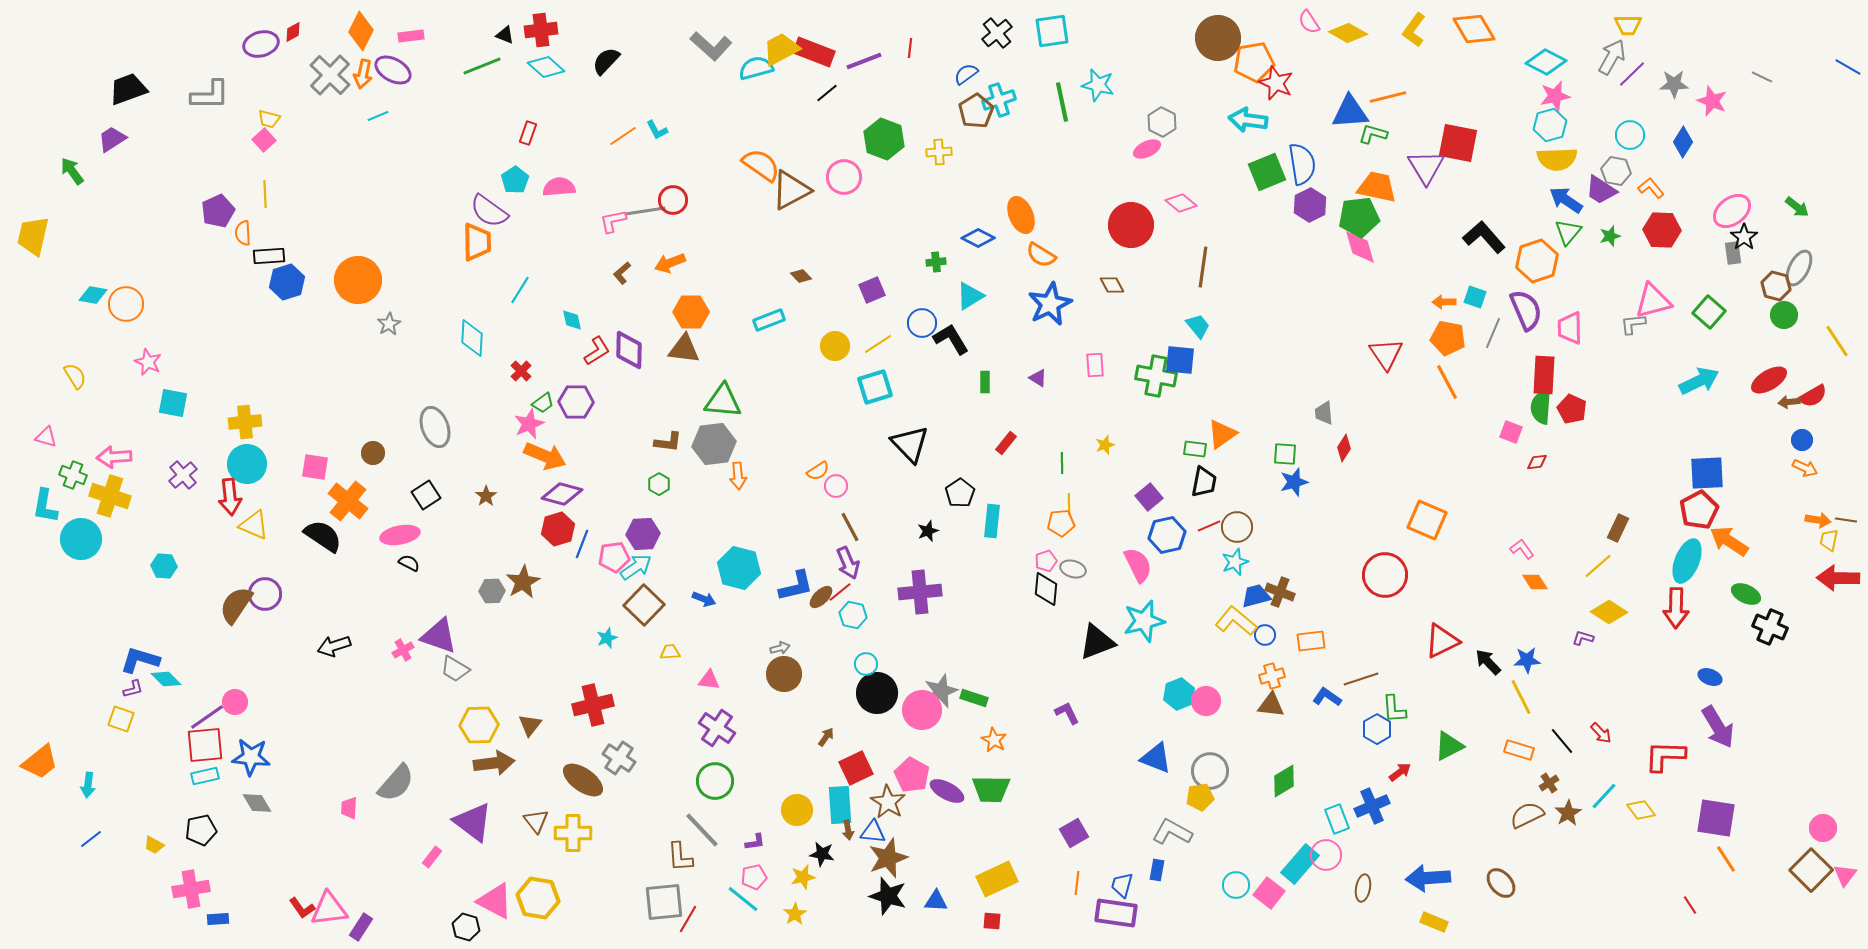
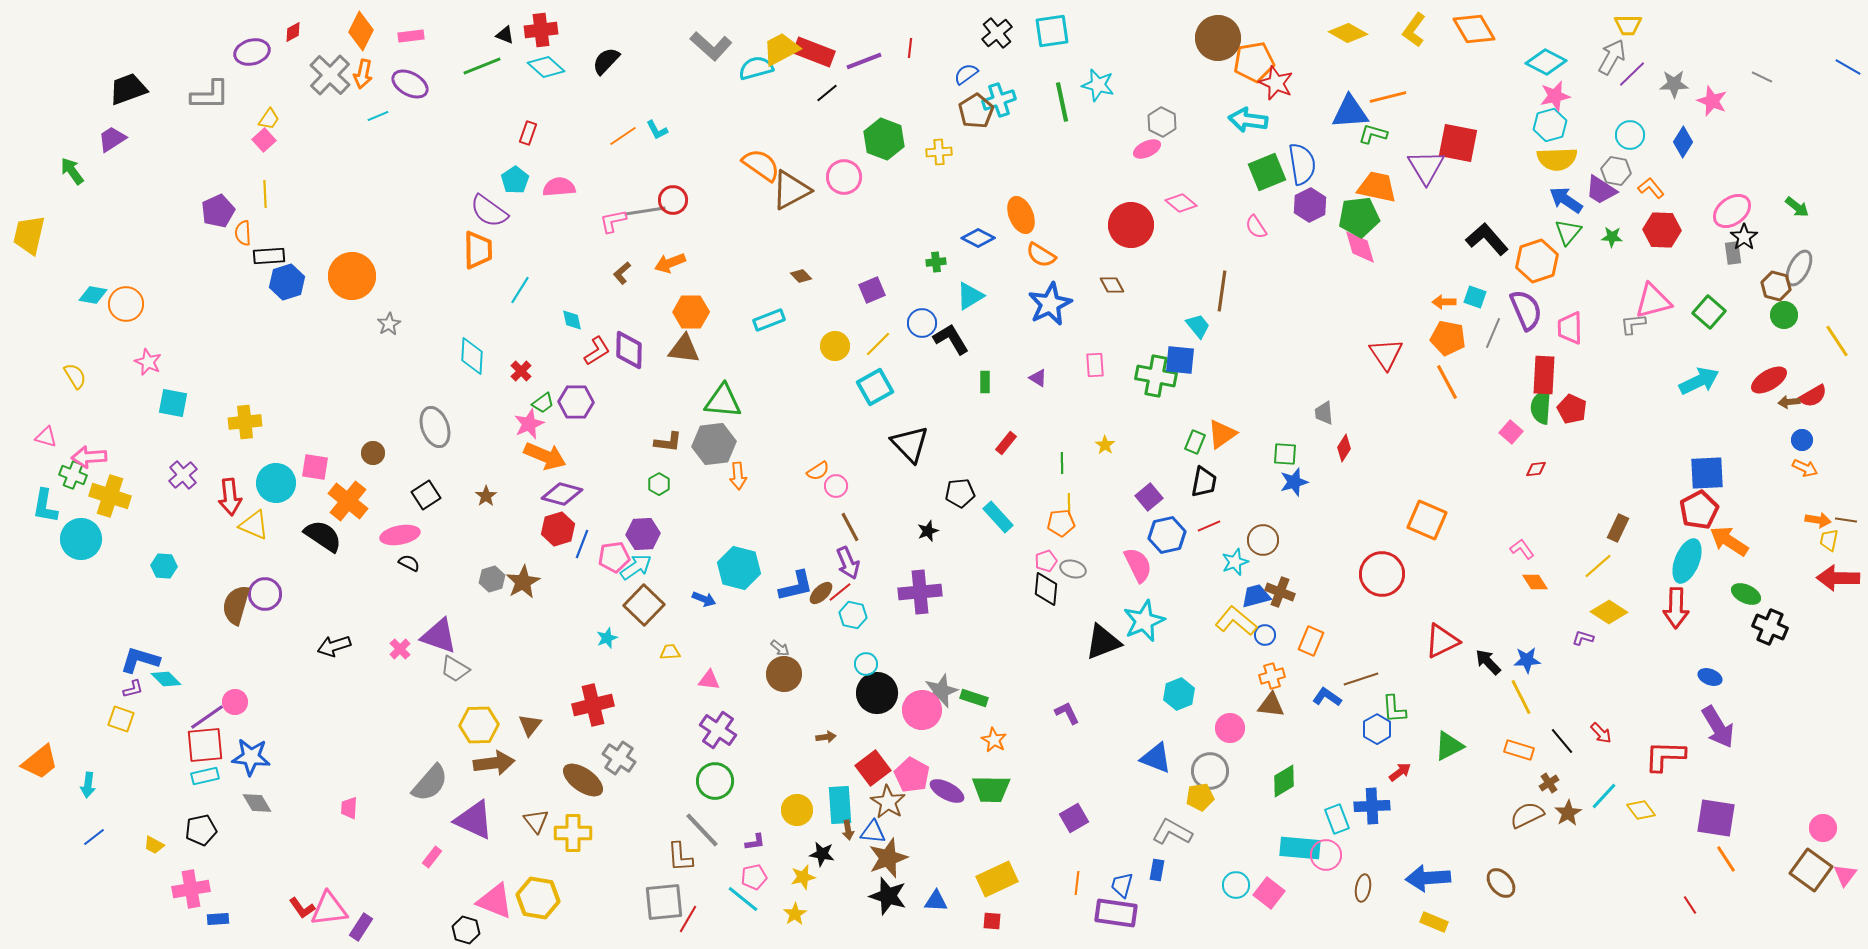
pink semicircle at (1309, 22): moved 53 px left, 205 px down
purple ellipse at (261, 44): moved 9 px left, 8 px down
purple ellipse at (393, 70): moved 17 px right, 14 px down
yellow trapezoid at (269, 119): rotated 70 degrees counterclockwise
yellow trapezoid at (33, 236): moved 4 px left, 1 px up
green star at (1610, 236): moved 2 px right, 1 px down; rotated 20 degrees clockwise
black L-shape at (1484, 237): moved 3 px right, 2 px down
orange trapezoid at (477, 242): moved 1 px right, 8 px down
brown line at (1203, 267): moved 19 px right, 24 px down
orange circle at (358, 280): moved 6 px left, 4 px up
cyan diamond at (472, 338): moved 18 px down
yellow line at (878, 344): rotated 12 degrees counterclockwise
cyan square at (875, 387): rotated 12 degrees counterclockwise
pink square at (1511, 432): rotated 20 degrees clockwise
yellow star at (1105, 445): rotated 18 degrees counterclockwise
green rectangle at (1195, 449): moved 7 px up; rotated 75 degrees counterclockwise
pink arrow at (114, 457): moved 25 px left
red diamond at (1537, 462): moved 1 px left, 7 px down
cyan circle at (247, 464): moved 29 px right, 19 px down
black pentagon at (960, 493): rotated 28 degrees clockwise
cyan rectangle at (992, 521): moved 6 px right, 4 px up; rotated 48 degrees counterclockwise
brown circle at (1237, 527): moved 26 px right, 13 px down
red circle at (1385, 575): moved 3 px left, 1 px up
gray hexagon at (492, 591): moved 12 px up; rotated 15 degrees counterclockwise
brown ellipse at (821, 597): moved 4 px up
brown semicircle at (236, 605): rotated 18 degrees counterclockwise
cyan star at (1144, 621): rotated 9 degrees counterclockwise
orange rectangle at (1311, 641): rotated 60 degrees counterclockwise
black triangle at (1097, 642): moved 6 px right
gray arrow at (780, 648): rotated 54 degrees clockwise
pink cross at (403, 650): moved 3 px left, 1 px up; rotated 15 degrees counterclockwise
pink circle at (1206, 701): moved 24 px right, 27 px down
purple cross at (717, 728): moved 1 px right, 2 px down
brown arrow at (826, 737): rotated 48 degrees clockwise
red square at (856, 768): moved 17 px right; rotated 12 degrees counterclockwise
gray semicircle at (396, 783): moved 34 px right
blue cross at (1372, 806): rotated 20 degrees clockwise
purple triangle at (473, 822): moved 1 px right, 2 px up; rotated 12 degrees counterclockwise
purple square at (1074, 833): moved 15 px up
blue line at (91, 839): moved 3 px right, 2 px up
cyan rectangle at (1300, 864): moved 16 px up; rotated 54 degrees clockwise
brown square at (1811, 870): rotated 9 degrees counterclockwise
pink triangle at (495, 901): rotated 6 degrees counterclockwise
black hexagon at (466, 927): moved 3 px down
